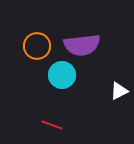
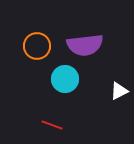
purple semicircle: moved 3 px right
cyan circle: moved 3 px right, 4 px down
